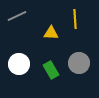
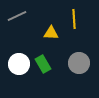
yellow line: moved 1 px left
green rectangle: moved 8 px left, 6 px up
